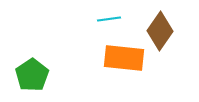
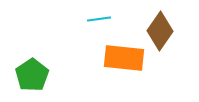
cyan line: moved 10 px left
